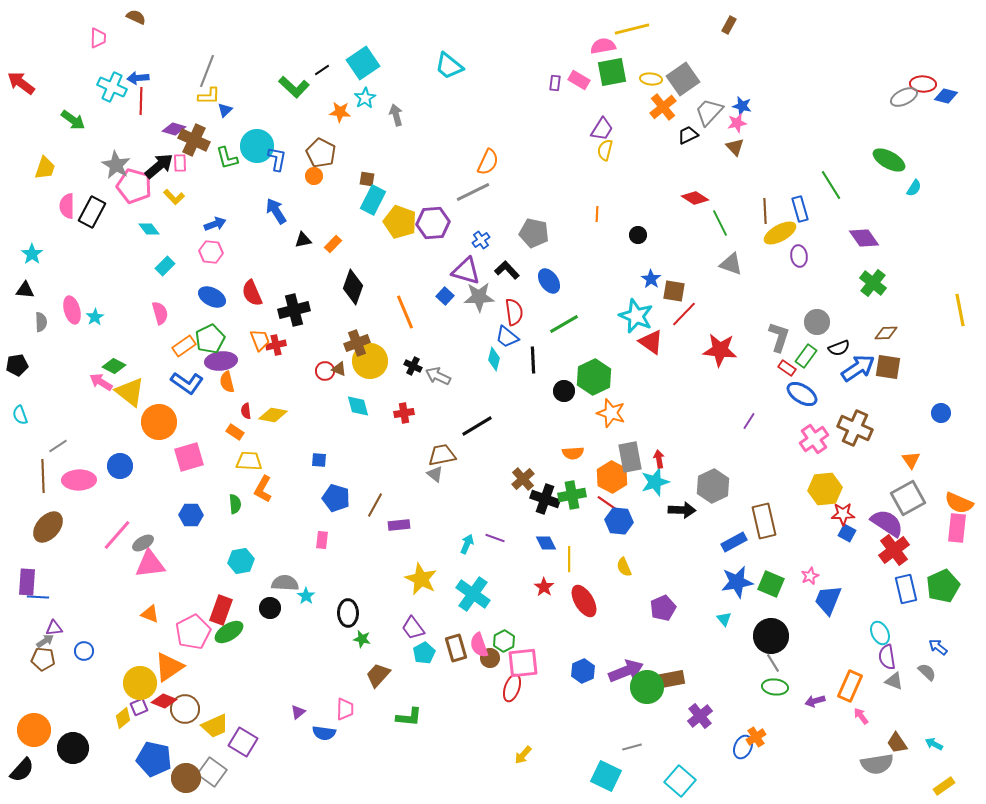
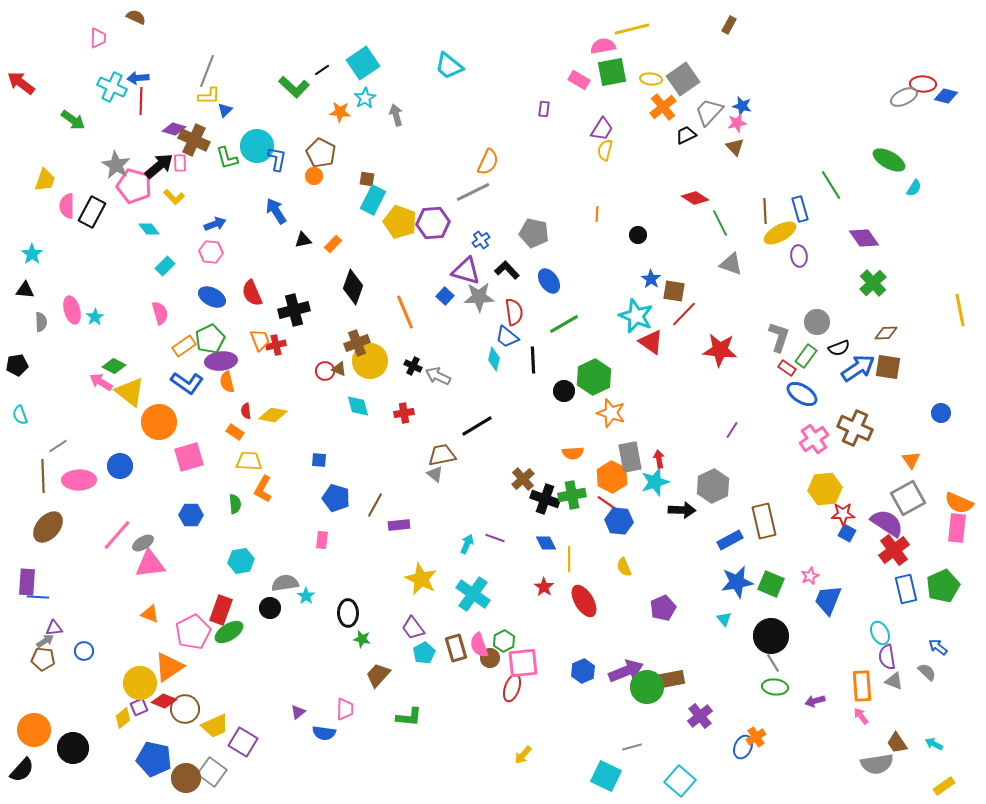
purple rectangle at (555, 83): moved 11 px left, 26 px down
black trapezoid at (688, 135): moved 2 px left
yellow trapezoid at (45, 168): moved 12 px down
green cross at (873, 283): rotated 8 degrees clockwise
purple line at (749, 421): moved 17 px left, 9 px down
blue rectangle at (734, 542): moved 4 px left, 2 px up
gray semicircle at (285, 583): rotated 12 degrees counterclockwise
orange rectangle at (850, 686): moved 12 px right; rotated 28 degrees counterclockwise
